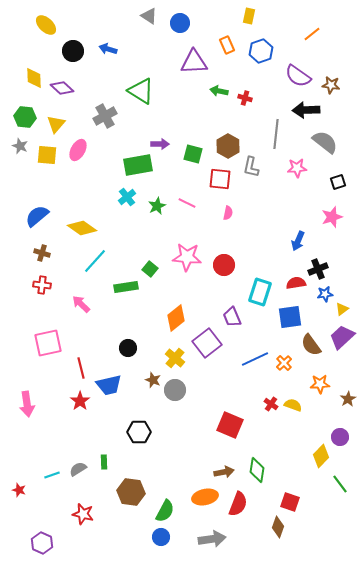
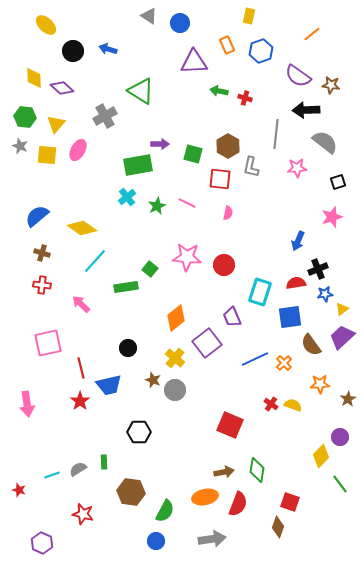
blue circle at (161, 537): moved 5 px left, 4 px down
